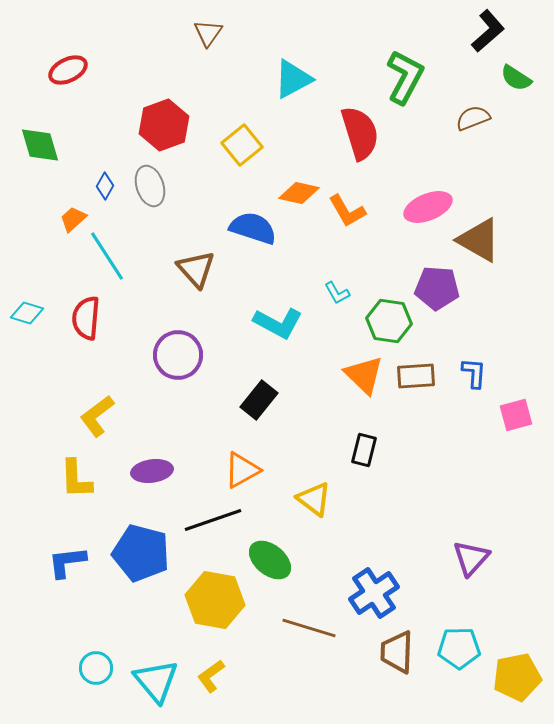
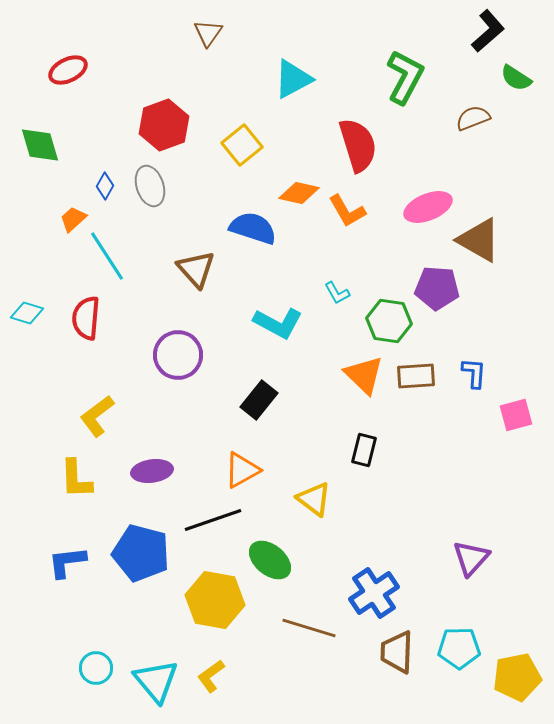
red semicircle at (360, 133): moved 2 px left, 12 px down
